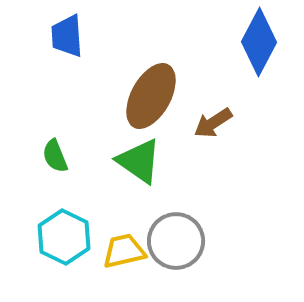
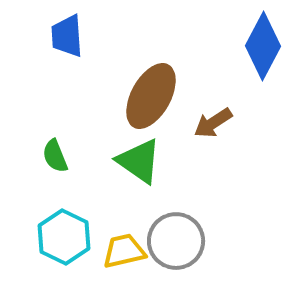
blue diamond: moved 4 px right, 4 px down
